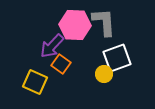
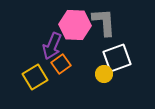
purple arrow: rotated 20 degrees counterclockwise
orange square: rotated 18 degrees clockwise
yellow square: moved 5 px up; rotated 35 degrees clockwise
